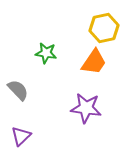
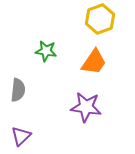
yellow hexagon: moved 4 px left, 9 px up; rotated 8 degrees counterclockwise
green star: moved 2 px up
gray semicircle: rotated 50 degrees clockwise
purple star: moved 1 px up
